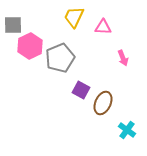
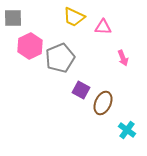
yellow trapezoid: rotated 90 degrees counterclockwise
gray square: moved 7 px up
